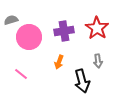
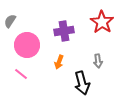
gray semicircle: moved 1 px left, 1 px down; rotated 40 degrees counterclockwise
red star: moved 5 px right, 6 px up
pink circle: moved 2 px left, 8 px down
black arrow: moved 2 px down
